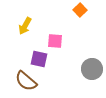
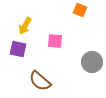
orange square: rotated 24 degrees counterclockwise
purple square: moved 21 px left, 10 px up
gray circle: moved 7 px up
brown semicircle: moved 14 px right
